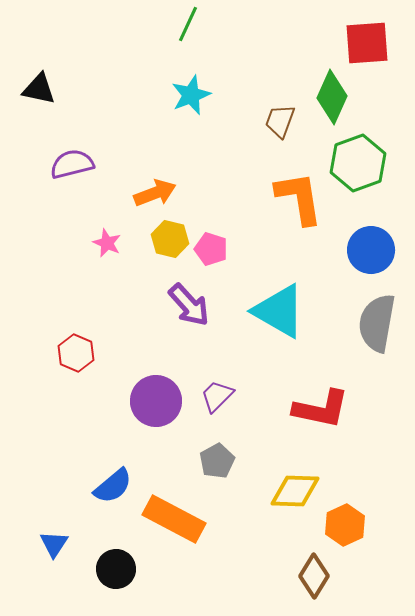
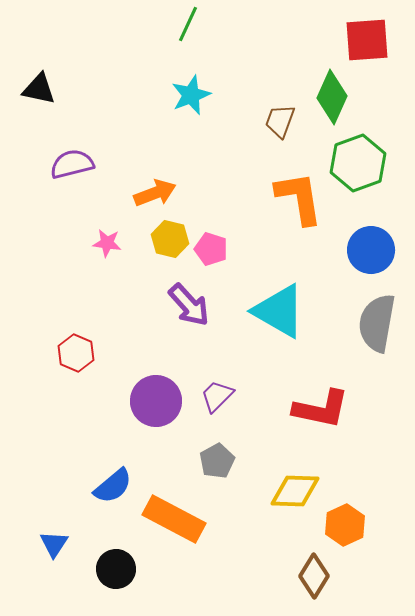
red square: moved 3 px up
pink star: rotated 16 degrees counterclockwise
